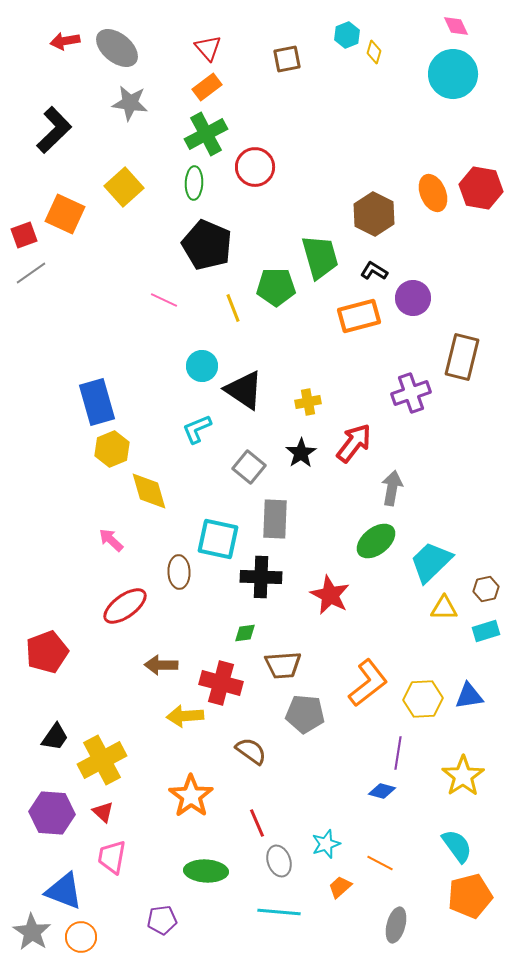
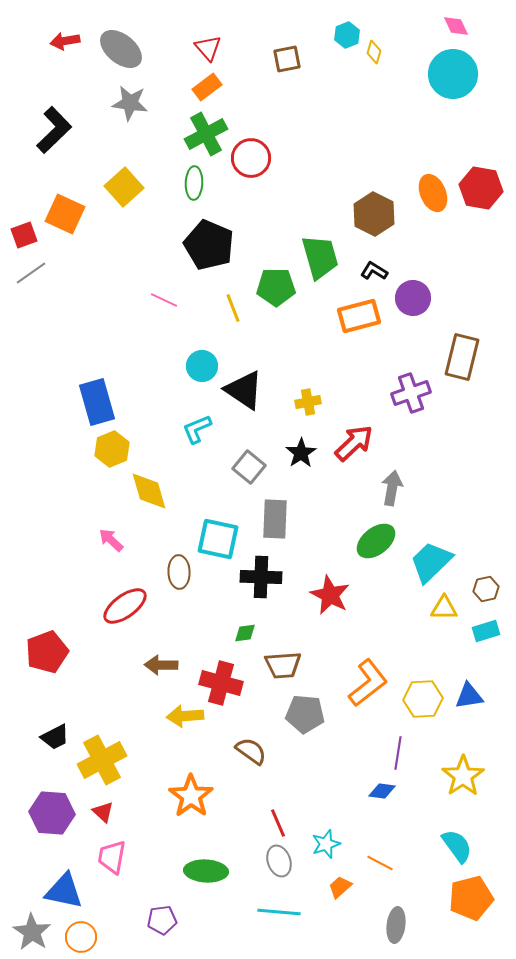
gray ellipse at (117, 48): moved 4 px right, 1 px down
red circle at (255, 167): moved 4 px left, 9 px up
black pentagon at (207, 245): moved 2 px right
red arrow at (354, 443): rotated 9 degrees clockwise
black trapezoid at (55, 737): rotated 28 degrees clockwise
blue diamond at (382, 791): rotated 8 degrees counterclockwise
red line at (257, 823): moved 21 px right
blue triangle at (64, 891): rotated 9 degrees counterclockwise
orange pentagon at (470, 896): moved 1 px right, 2 px down
gray ellipse at (396, 925): rotated 8 degrees counterclockwise
